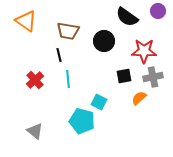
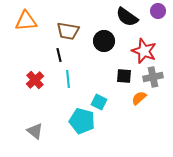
orange triangle: rotated 40 degrees counterclockwise
red star: rotated 20 degrees clockwise
black square: rotated 14 degrees clockwise
